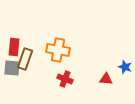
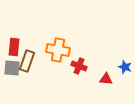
brown rectangle: moved 2 px right, 2 px down
red cross: moved 14 px right, 13 px up
